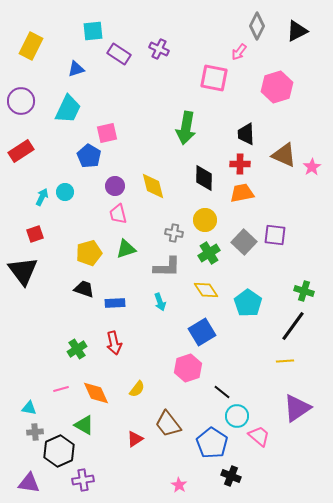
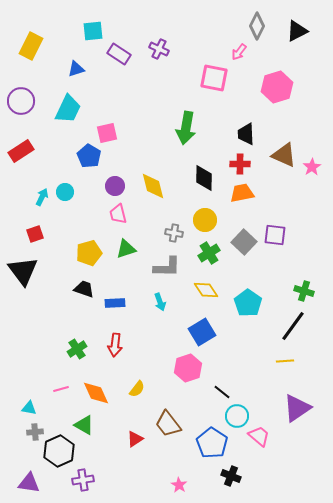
red arrow at (114, 343): moved 1 px right, 2 px down; rotated 20 degrees clockwise
